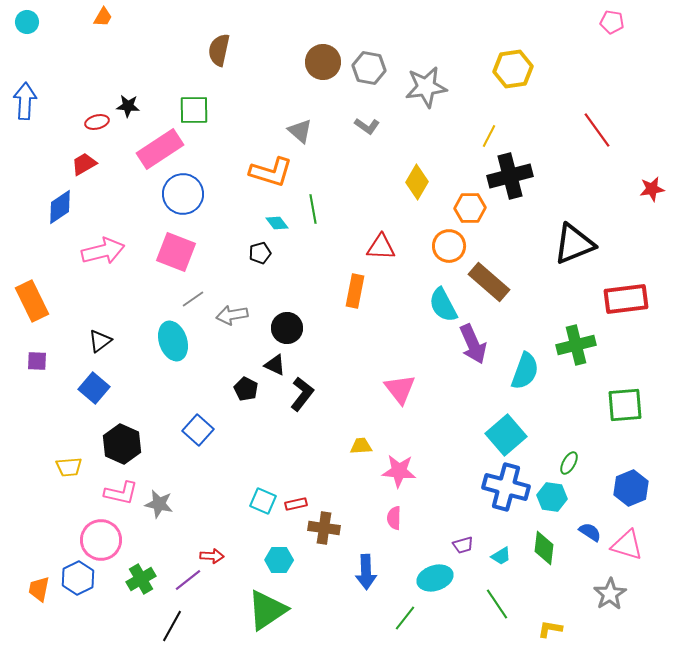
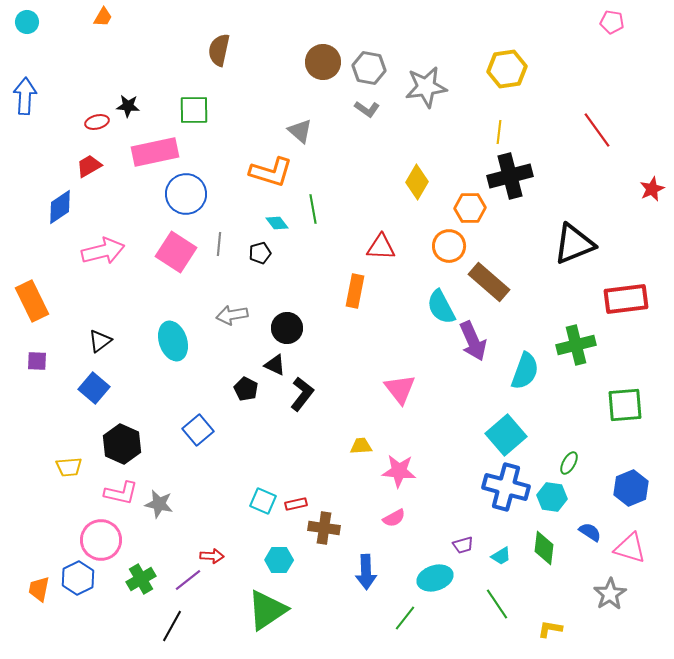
yellow hexagon at (513, 69): moved 6 px left
blue arrow at (25, 101): moved 5 px up
gray L-shape at (367, 126): moved 17 px up
yellow line at (489, 136): moved 10 px right, 4 px up; rotated 20 degrees counterclockwise
pink rectangle at (160, 149): moved 5 px left, 3 px down; rotated 21 degrees clockwise
red trapezoid at (84, 164): moved 5 px right, 2 px down
red star at (652, 189): rotated 15 degrees counterclockwise
blue circle at (183, 194): moved 3 px right
pink square at (176, 252): rotated 12 degrees clockwise
gray line at (193, 299): moved 26 px right, 55 px up; rotated 50 degrees counterclockwise
cyan semicircle at (443, 305): moved 2 px left, 2 px down
purple arrow at (473, 344): moved 3 px up
blue square at (198, 430): rotated 8 degrees clockwise
pink semicircle at (394, 518): rotated 120 degrees counterclockwise
pink triangle at (627, 545): moved 3 px right, 3 px down
